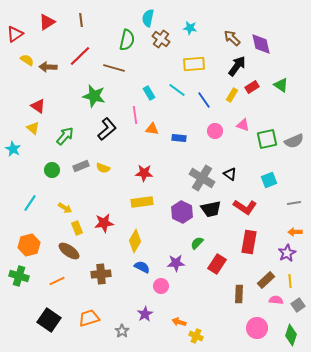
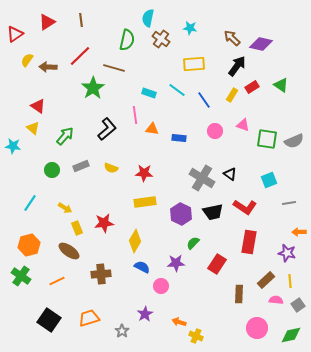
purple diamond at (261, 44): rotated 65 degrees counterclockwise
yellow semicircle at (27, 60): rotated 88 degrees counterclockwise
cyan rectangle at (149, 93): rotated 40 degrees counterclockwise
green star at (94, 96): moved 1 px left, 8 px up; rotated 25 degrees clockwise
green square at (267, 139): rotated 20 degrees clockwise
cyan star at (13, 149): moved 3 px up; rotated 21 degrees counterclockwise
yellow semicircle at (103, 168): moved 8 px right
yellow rectangle at (142, 202): moved 3 px right
gray line at (294, 203): moved 5 px left
black trapezoid at (211, 209): moved 2 px right, 3 px down
purple hexagon at (182, 212): moved 1 px left, 2 px down
orange arrow at (295, 232): moved 4 px right
green semicircle at (197, 243): moved 4 px left
purple star at (287, 253): rotated 30 degrees counterclockwise
green cross at (19, 276): moved 2 px right; rotated 18 degrees clockwise
green diamond at (291, 335): rotated 60 degrees clockwise
